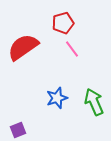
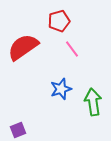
red pentagon: moved 4 px left, 2 px up
blue star: moved 4 px right, 9 px up
green arrow: moved 1 px left; rotated 16 degrees clockwise
